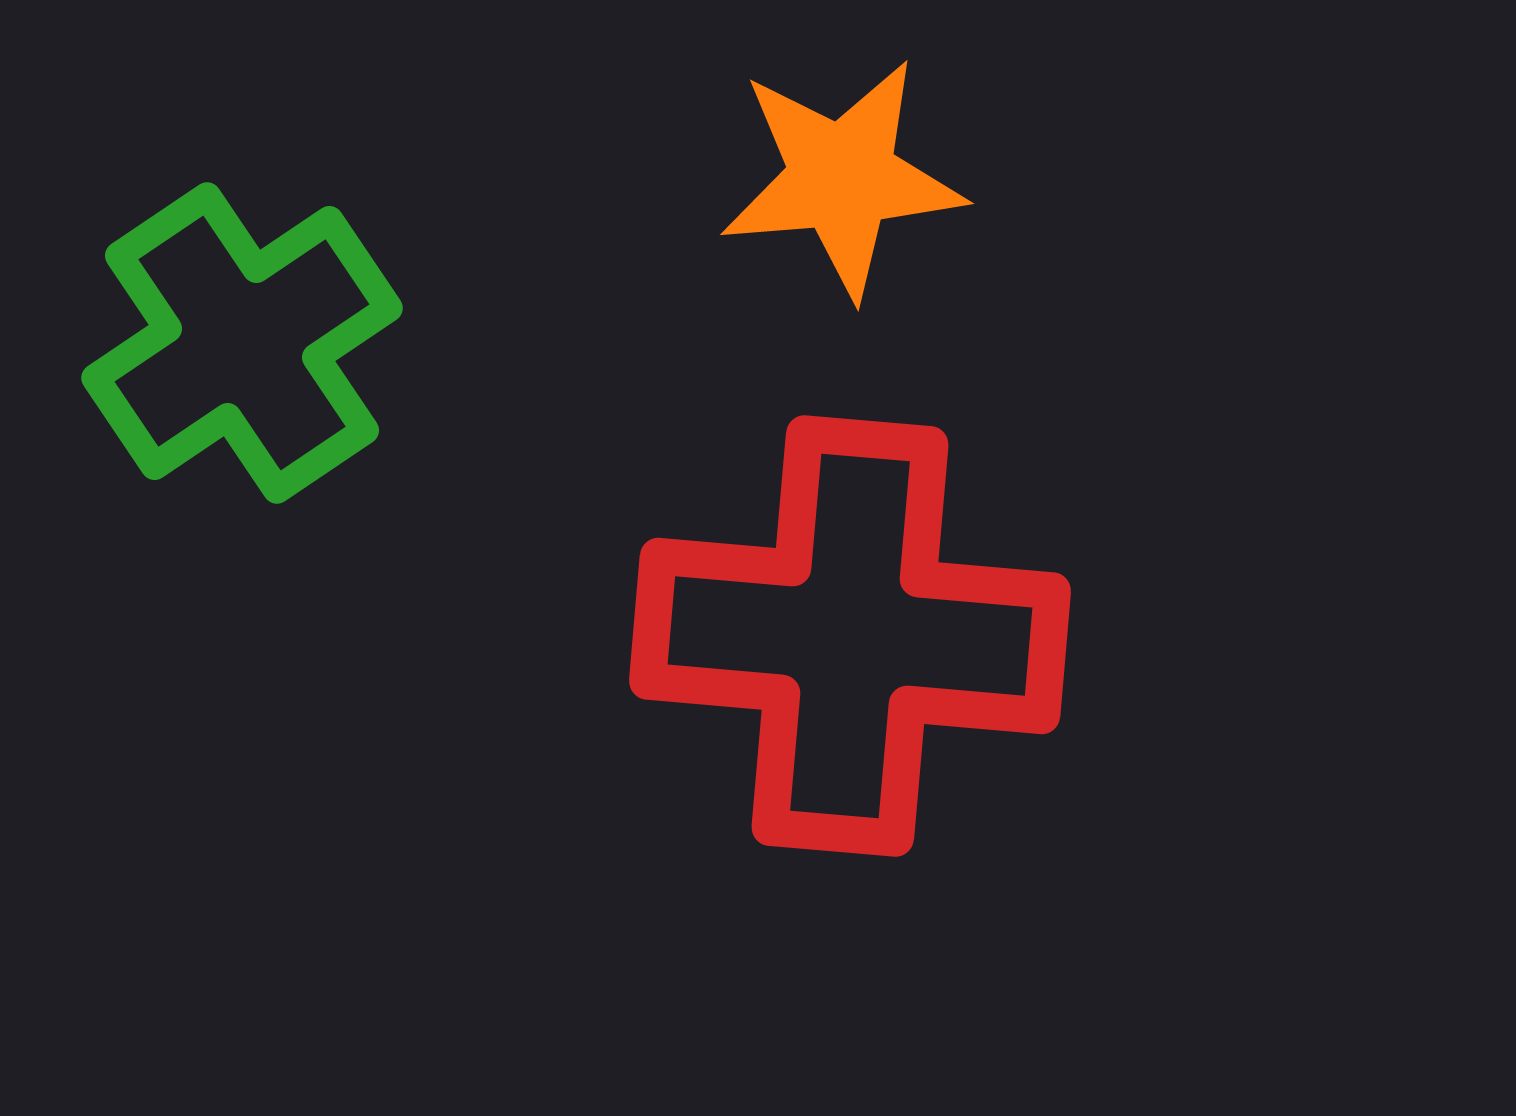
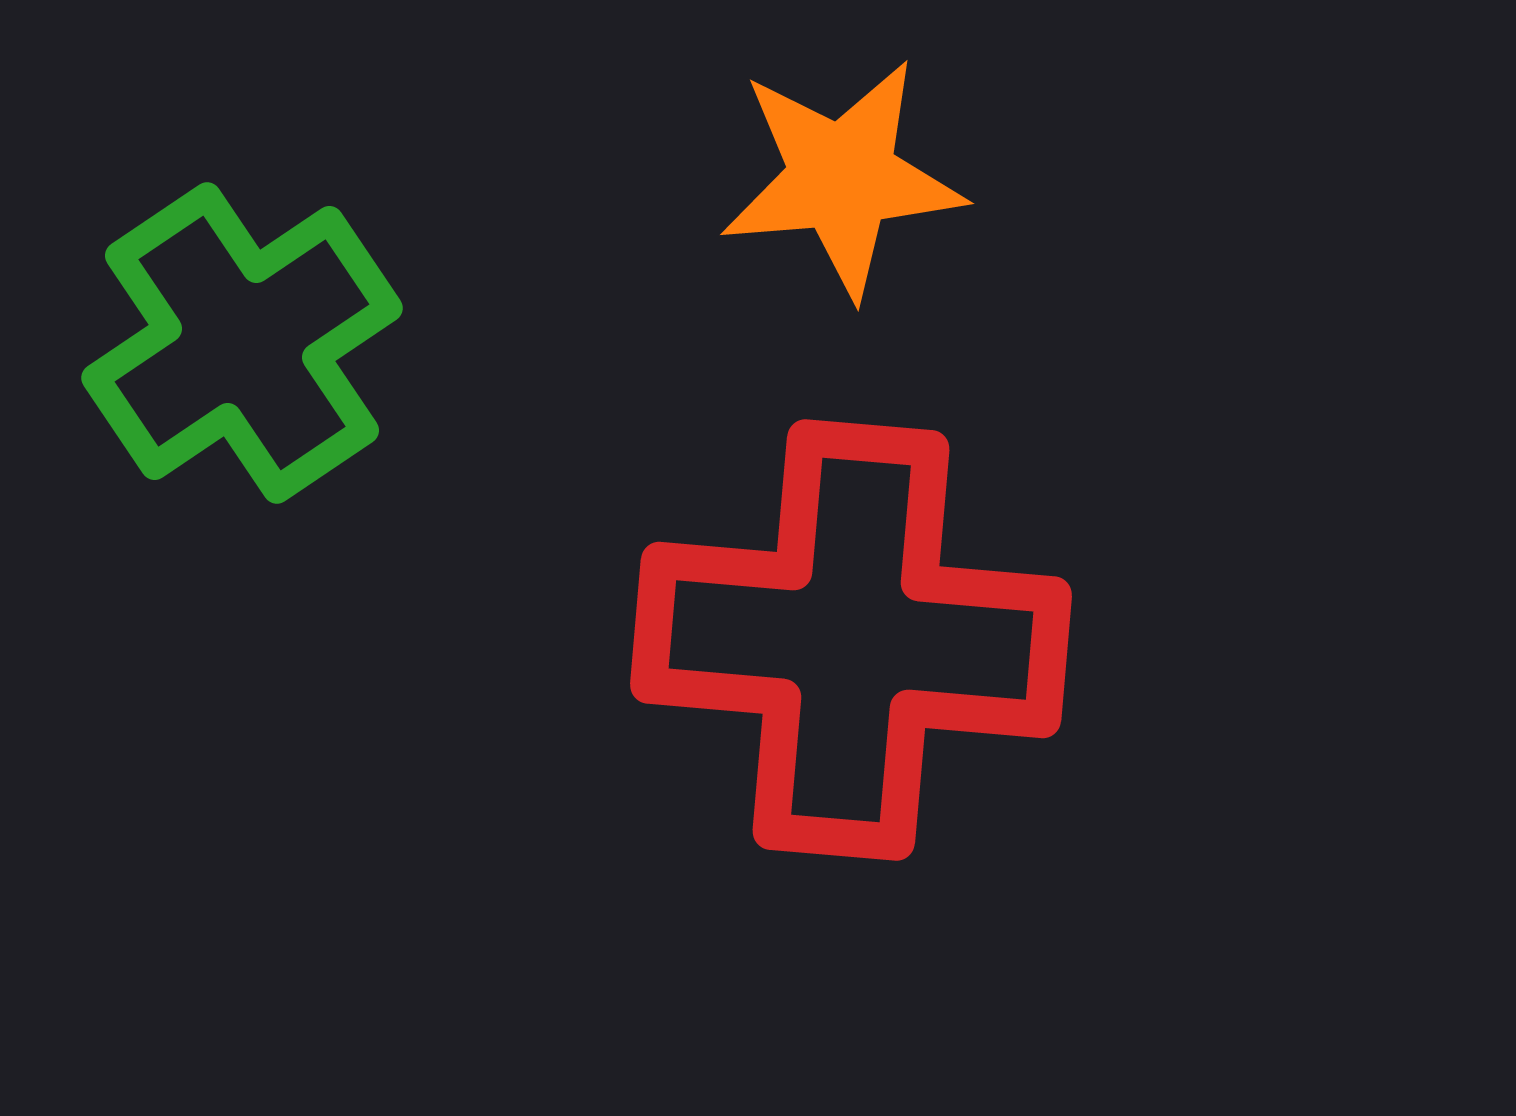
red cross: moved 1 px right, 4 px down
